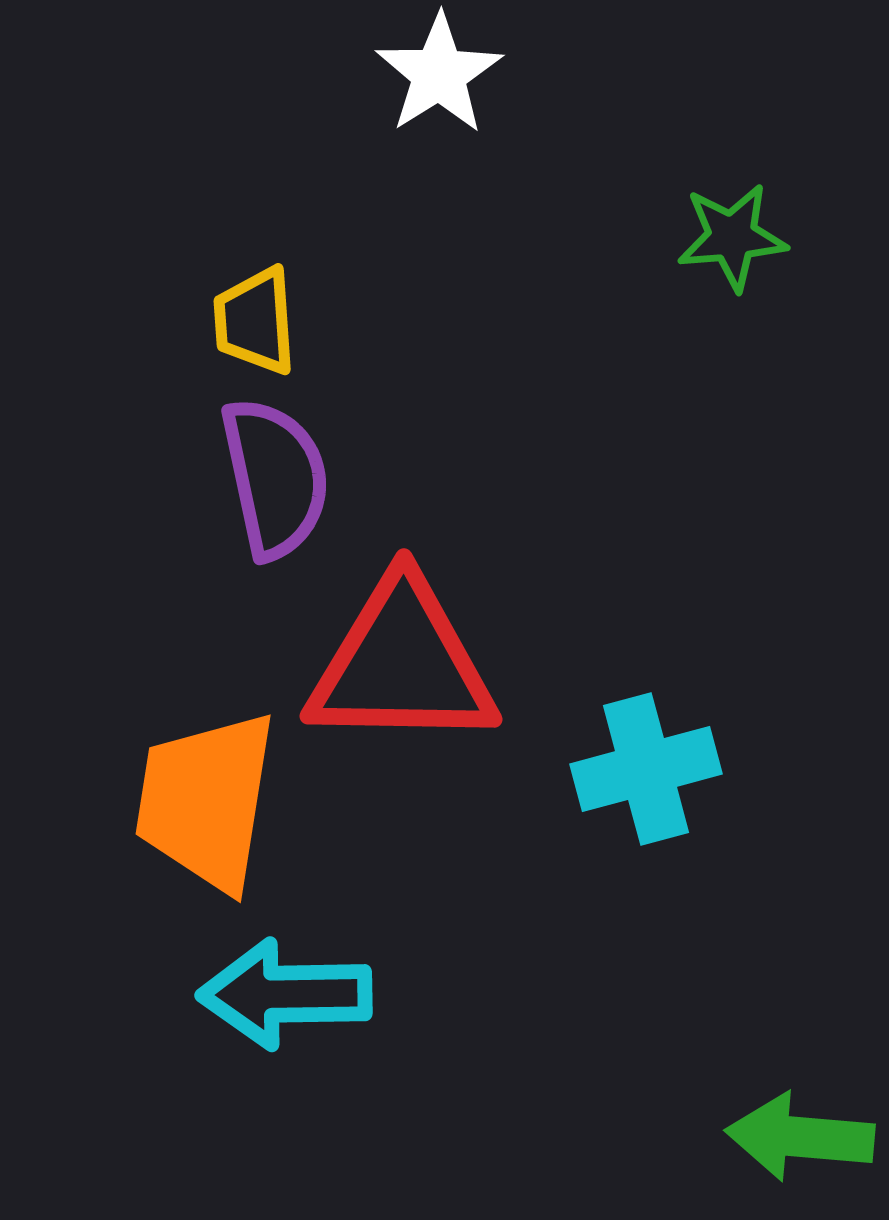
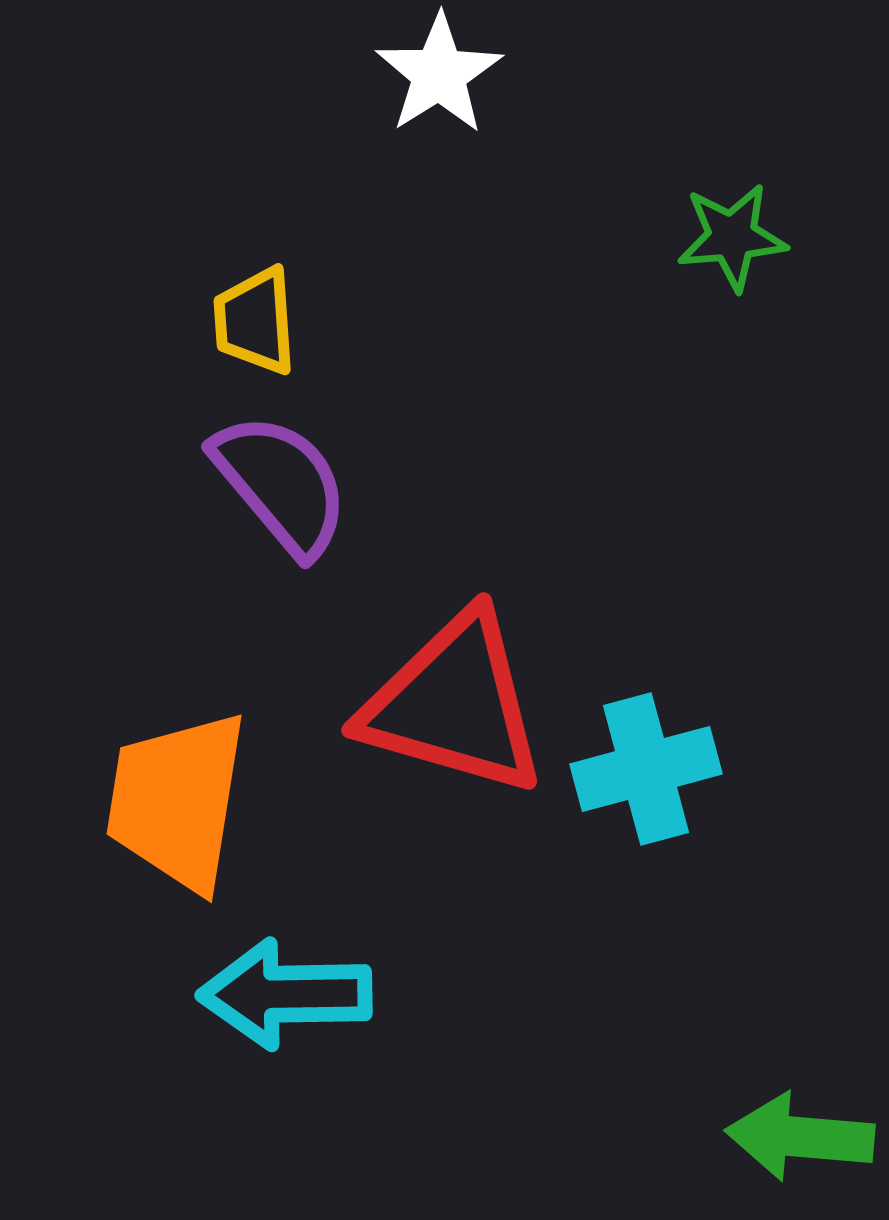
purple semicircle: moved 6 px right, 6 px down; rotated 28 degrees counterclockwise
red triangle: moved 52 px right, 40 px down; rotated 15 degrees clockwise
orange trapezoid: moved 29 px left
